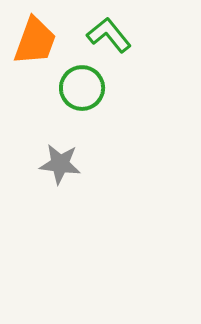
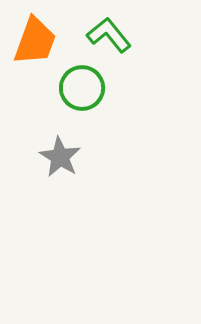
gray star: moved 7 px up; rotated 24 degrees clockwise
